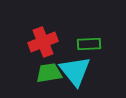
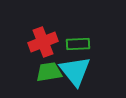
green rectangle: moved 11 px left
green trapezoid: moved 1 px up
